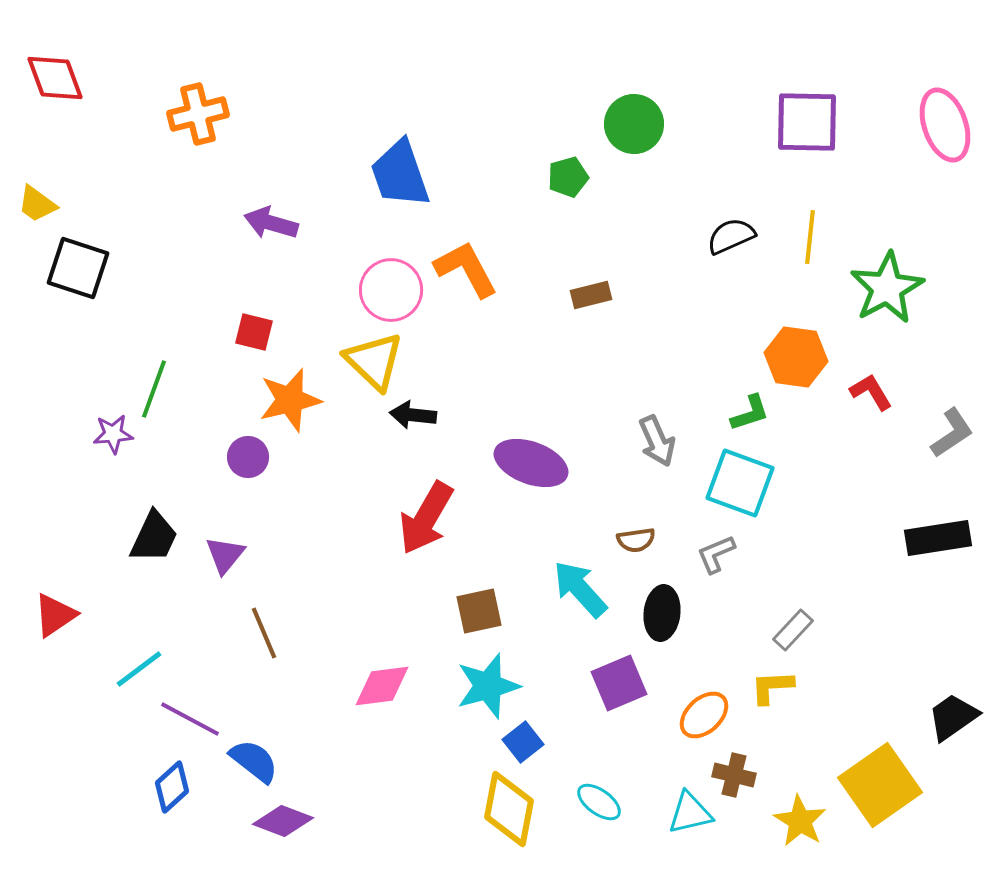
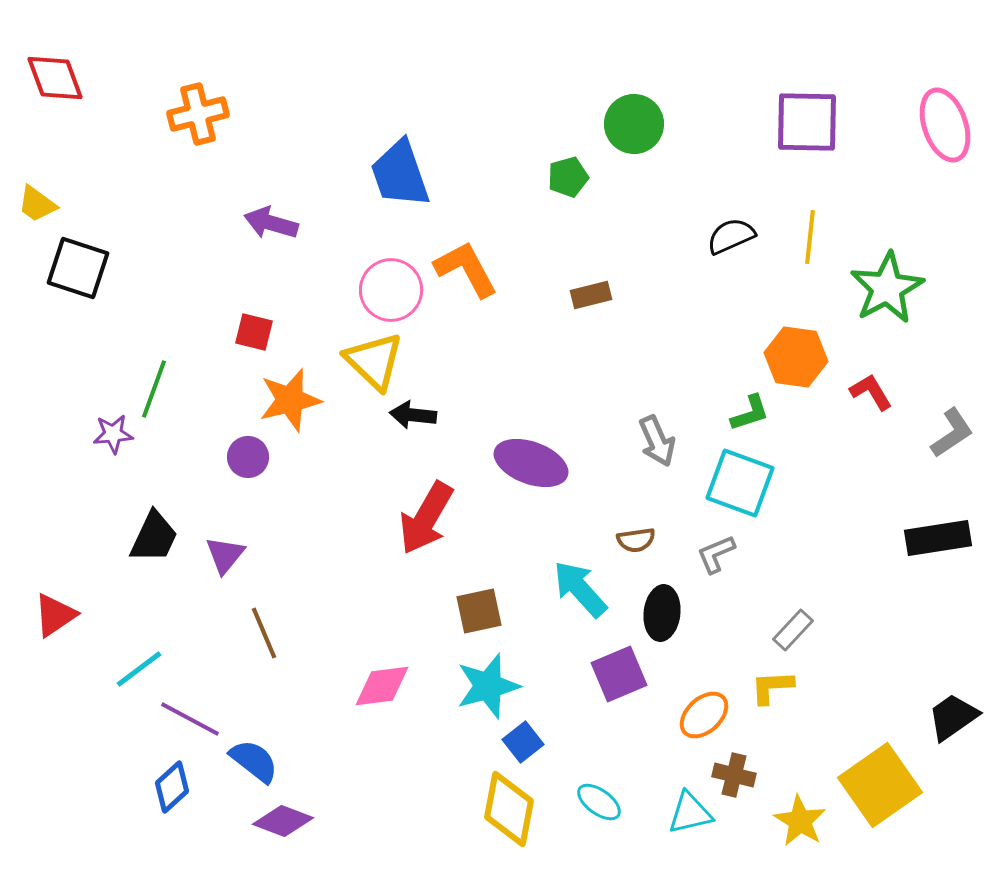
purple square at (619, 683): moved 9 px up
